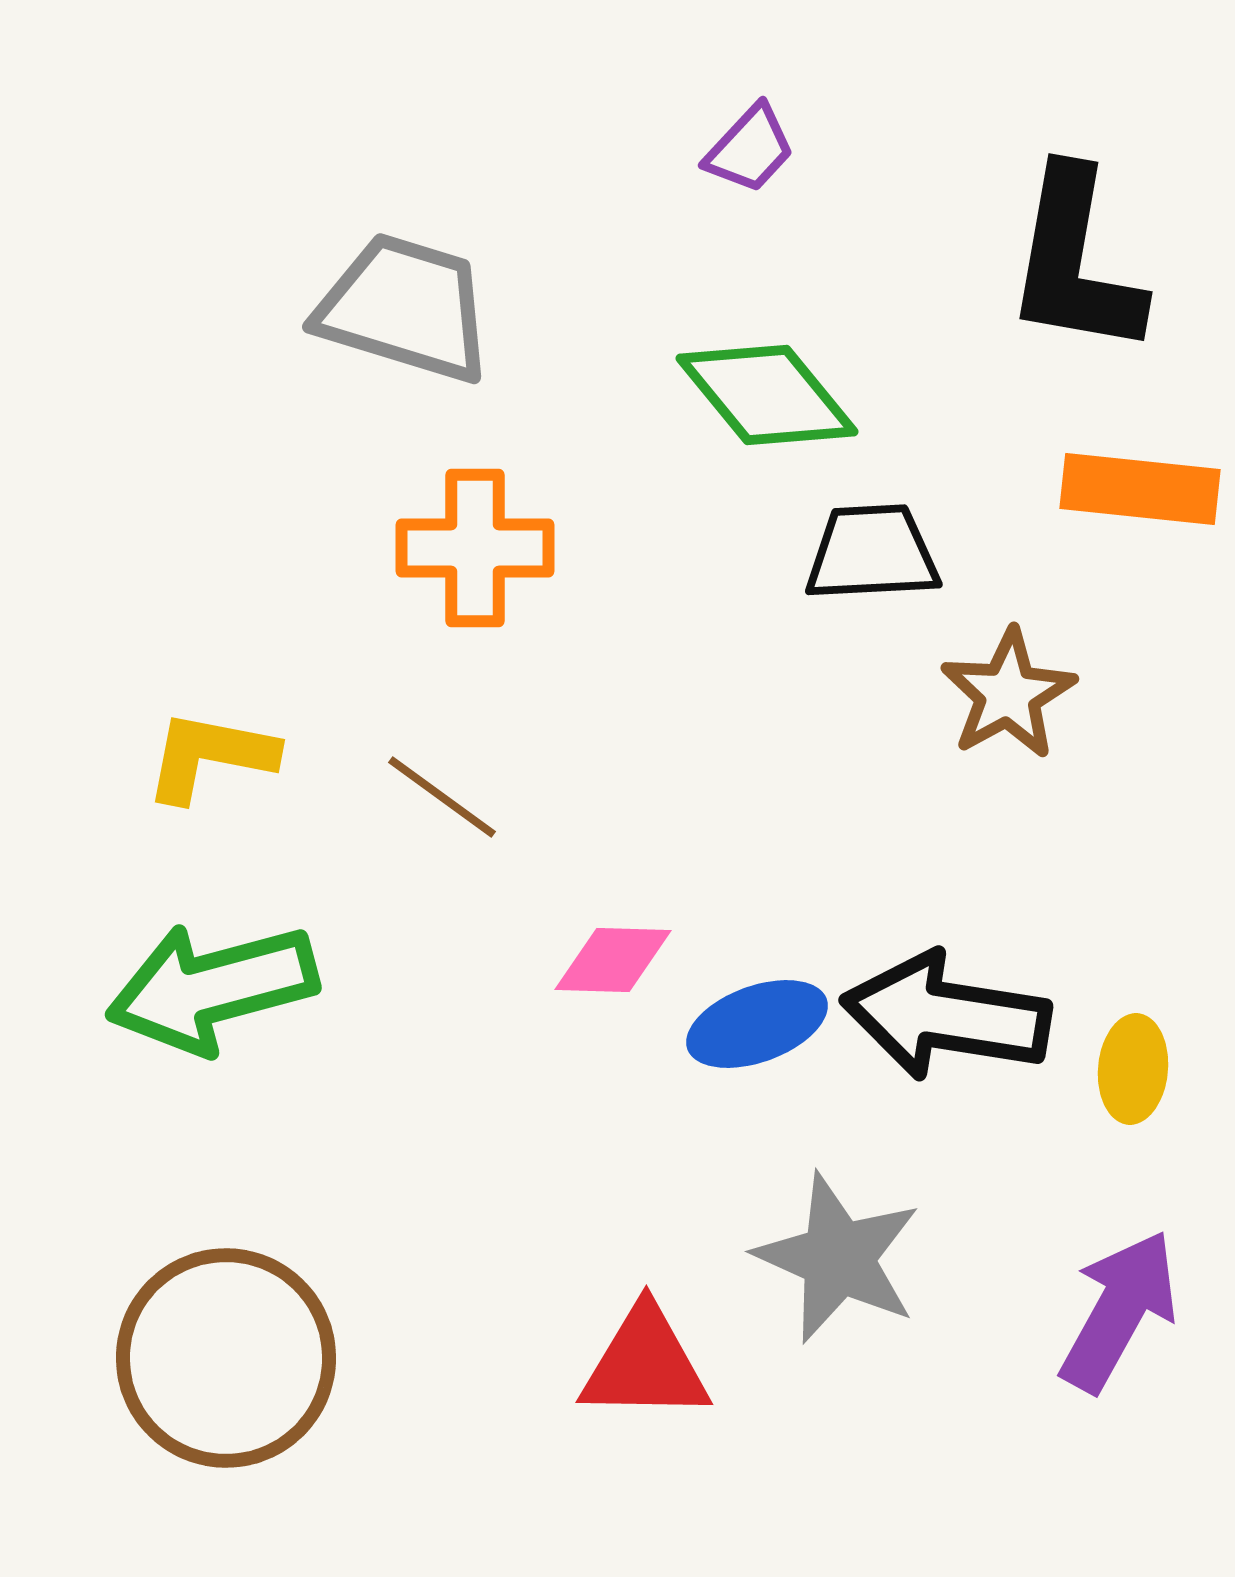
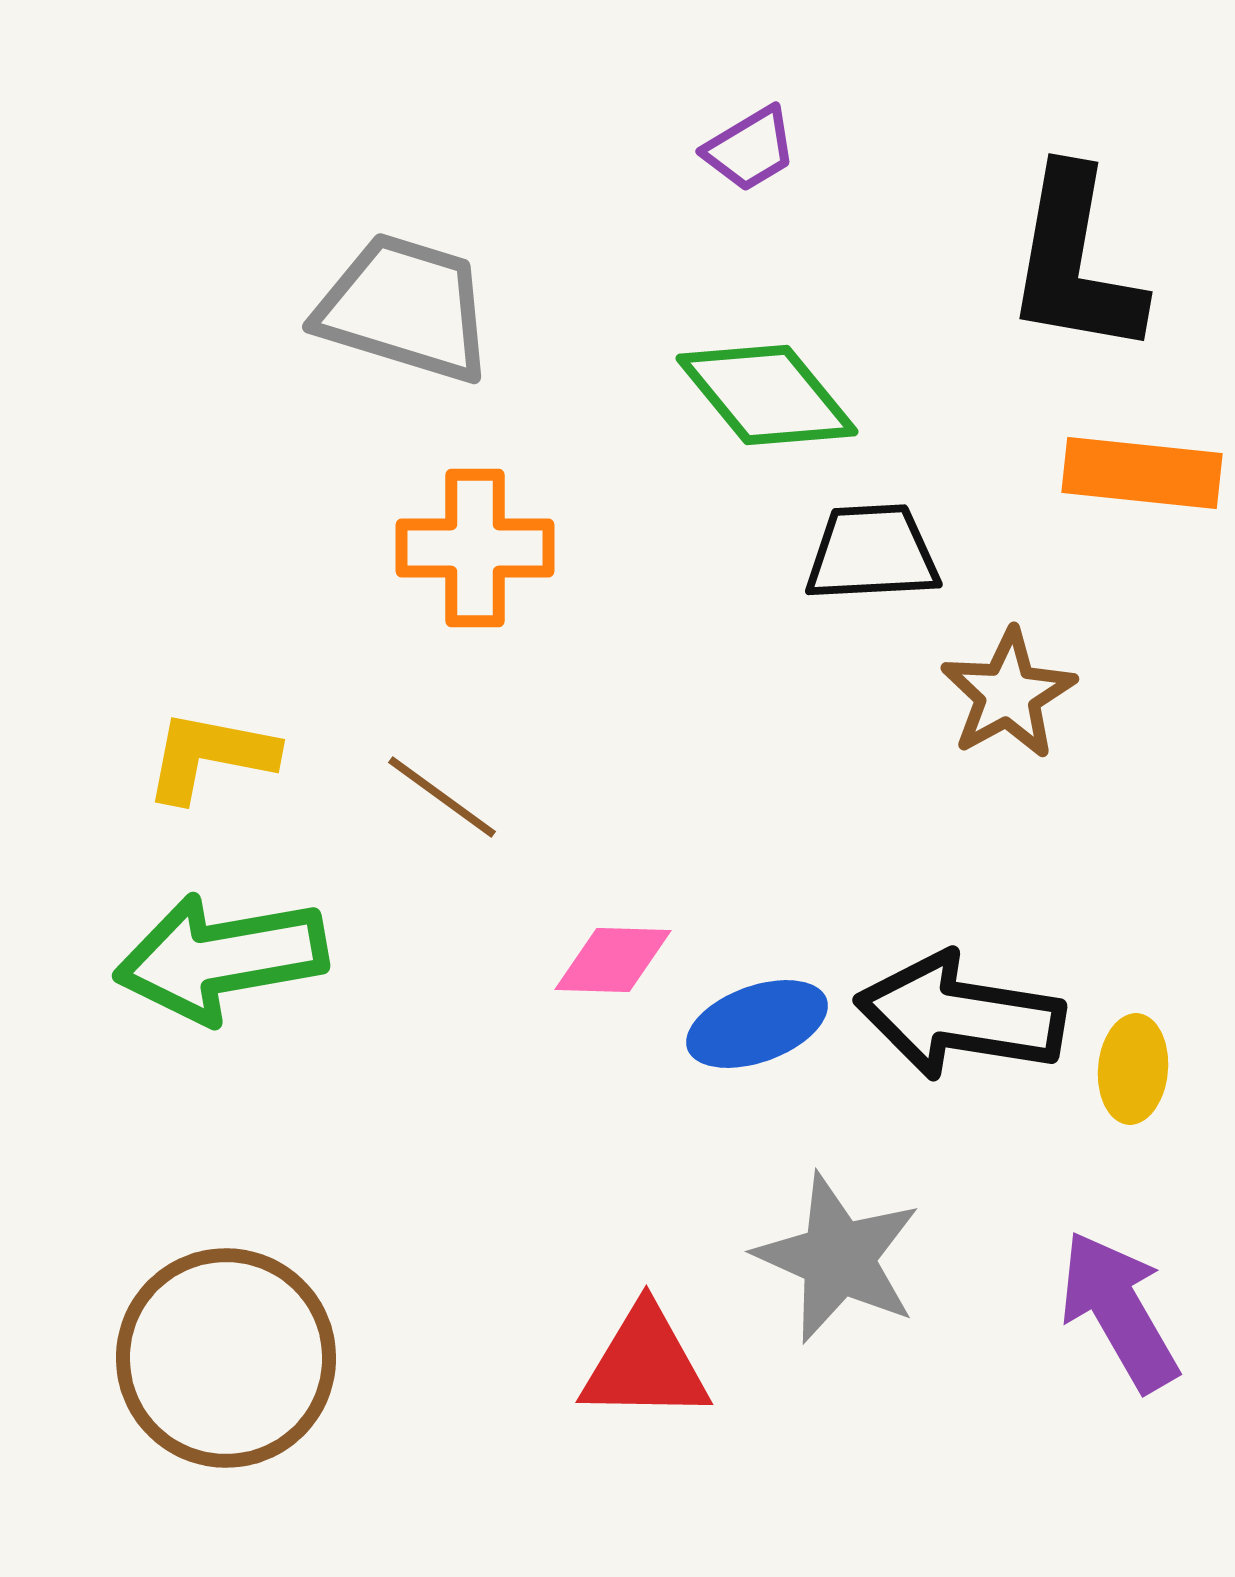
purple trapezoid: rotated 16 degrees clockwise
orange rectangle: moved 2 px right, 16 px up
green arrow: moved 9 px right, 30 px up; rotated 5 degrees clockwise
black arrow: moved 14 px right
purple arrow: rotated 59 degrees counterclockwise
